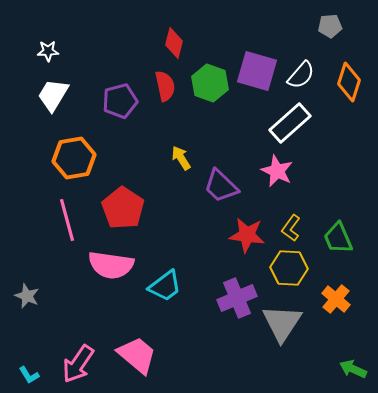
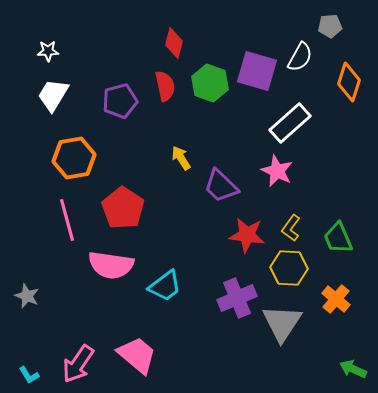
white semicircle: moved 1 px left, 18 px up; rotated 12 degrees counterclockwise
